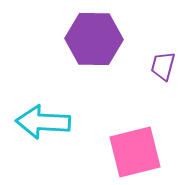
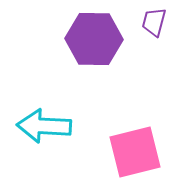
purple trapezoid: moved 9 px left, 44 px up
cyan arrow: moved 1 px right, 4 px down
